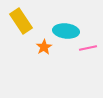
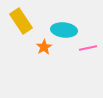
cyan ellipse: moved 2 px left, 1 px up
